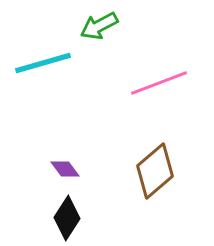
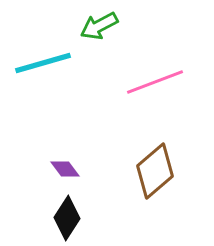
pink line: moved 4 px left, 1 px up
